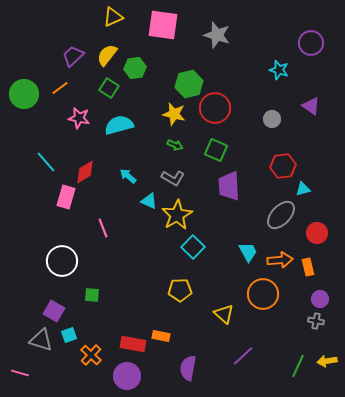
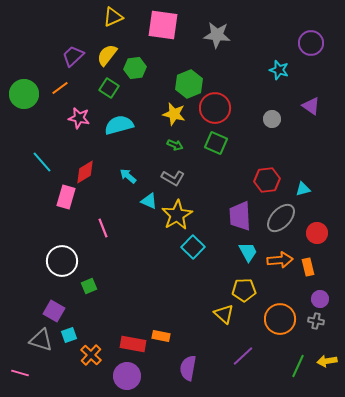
gray star at (217, 35): rotated 12 degrees counterclockwise
green hexagon at (189, 84): rotated 8 degrees counterclockwise
green square at (216, 150): moved 7 px up
cyan line at (46, 162): moved 4 px left
red hexagon at (283, 166): moved 16 px left, 14 px down
purple trapezoid at (229, 186): moved 11 px right, 30 px down
gray ellipse at (281, 215): moved 3 px down
yellow pentagon at (180, 290): moved 64 px right
orange circle at (263, 294): moved 17 px right, 25 px down
green square at (92, 295): moved 3 px left, 9 px up; rotated 28 degrees counterclockwise
